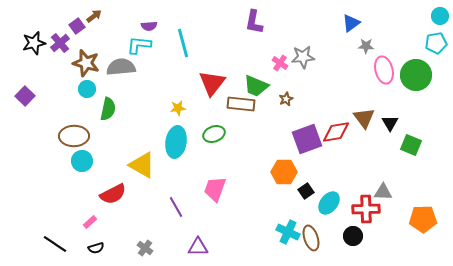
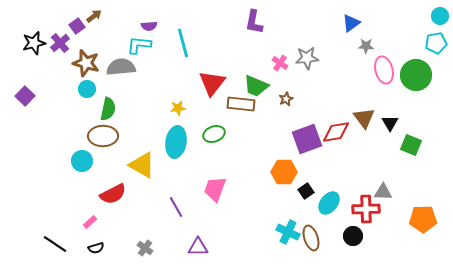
gray star at (303, 57): moved 4 px right, 1 px down
brown ellipse at (74, 136): moved 29 px right
